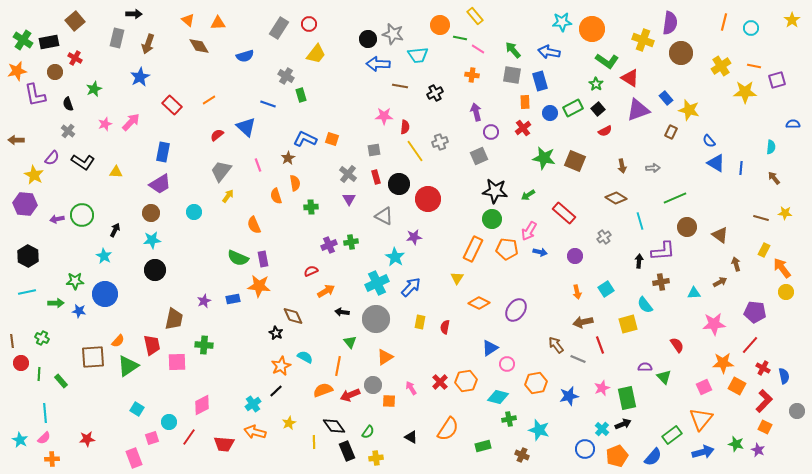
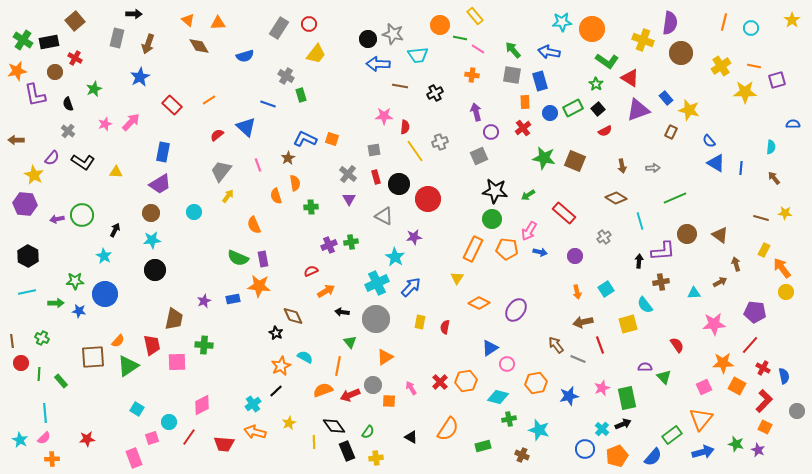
brown circle at (687, 227): moved 7 px down
